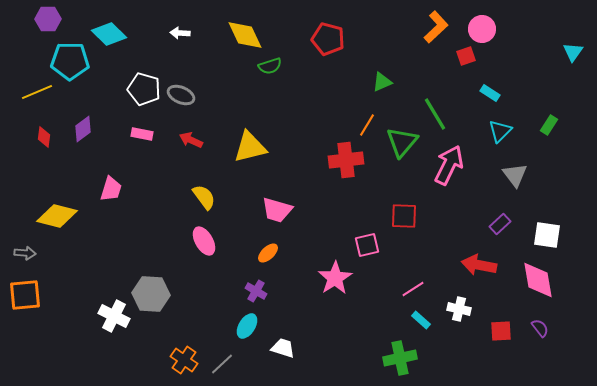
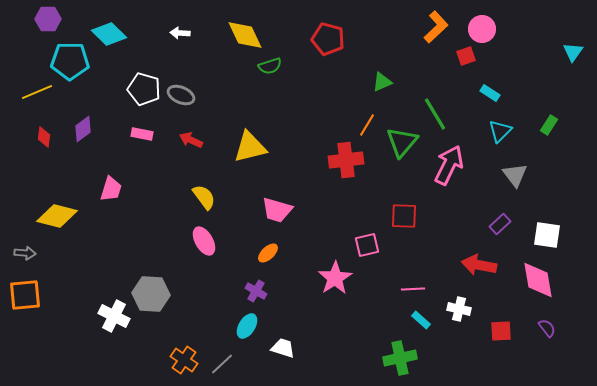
pink line at (413, 289): rotated 30 degrees clockwise
purple semicircle at (540, 328): moved 7 px right
